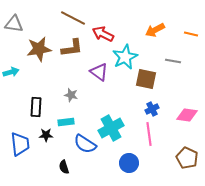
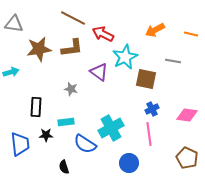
gray star: moved 6 px up
